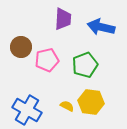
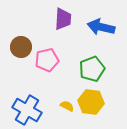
green pentagon: moved 7 px right, 4 px down
